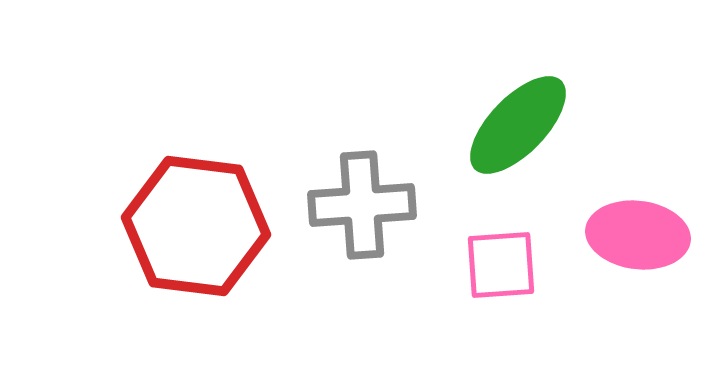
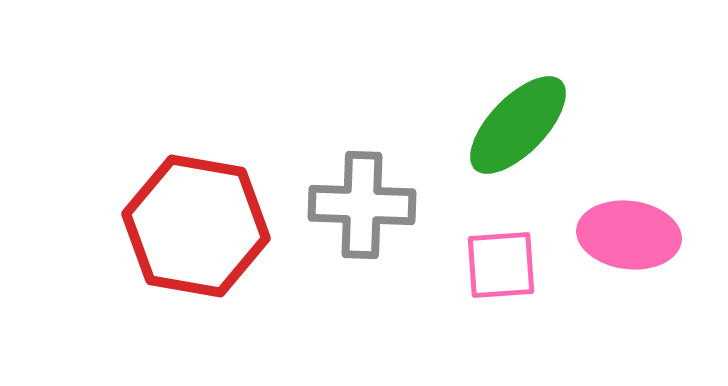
gray cross: rotated 6 degrees clockwise
red hexagon: rotated 3 degrees clockwise
pink ellipse: moved 9 px left
